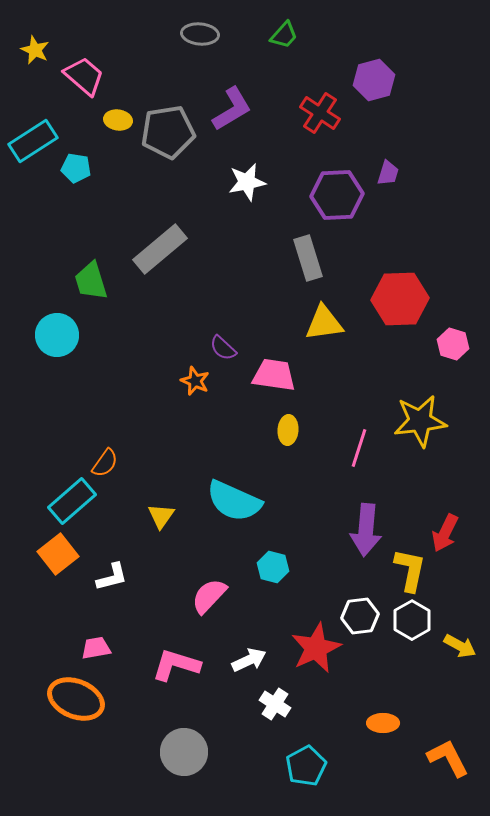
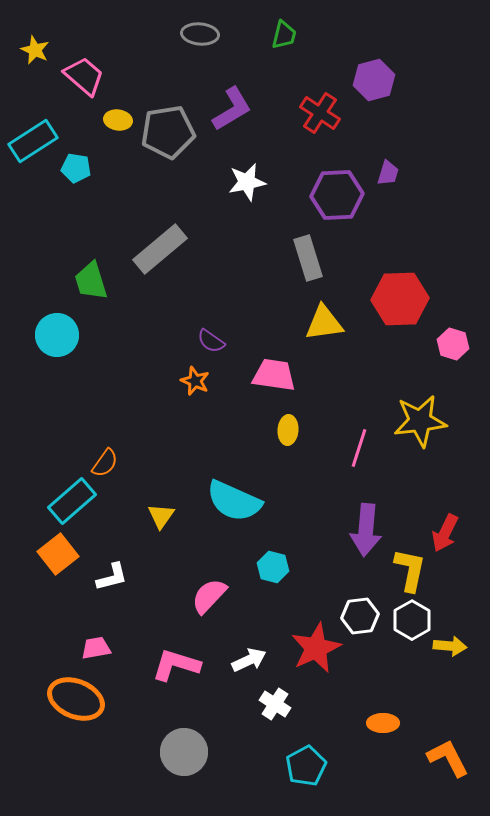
green trapezoid at (284, 35): rotated 28 degrees counterclockwise
purple semicircle at (223, 348): moved 12 px left, 7 px up; rotated 8 degrees counterclockwise
yellow arrow at (460, 646): moved 10 px left; rotated 24 degrees counterclockwise
